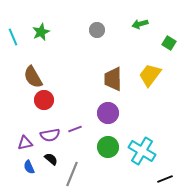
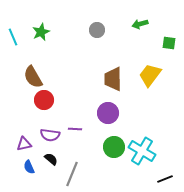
green square: rotated 24 degrees counterclockwise
purple line: rotated 24 degrees clockwise
purple semicircle: rotated 18 degrees clockwise
purple triangle: moved 1 px left, 1 px down
green circle: moved 6 px right
